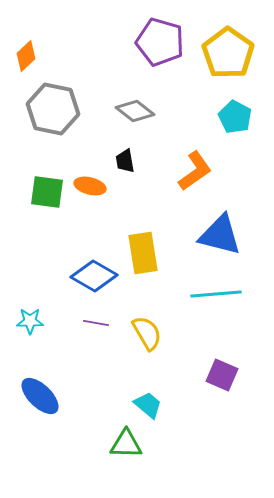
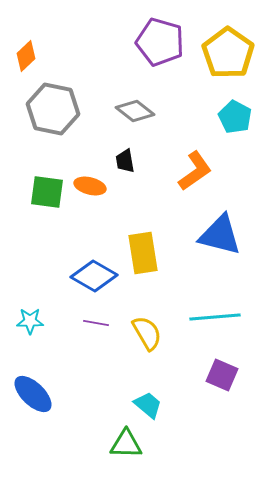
cyan line: moved 1 px left, 23 px down
blue ellipse: moved 7 px left, 2 px up
